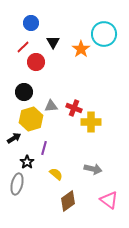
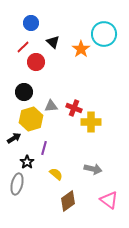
black triangle: rotated 16 degrees counterclockwise
